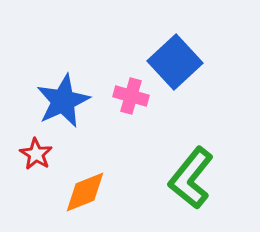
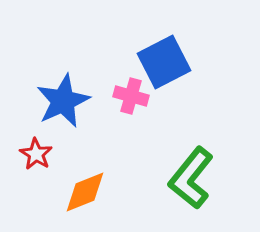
blue square: moved 11 px left; rotated 16 degrees clockwise
